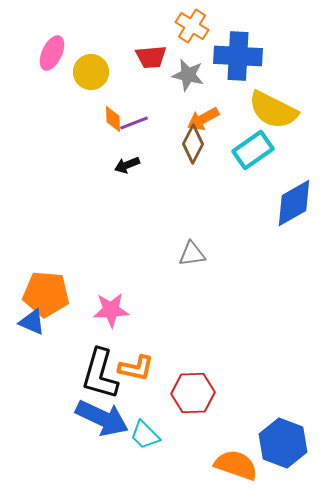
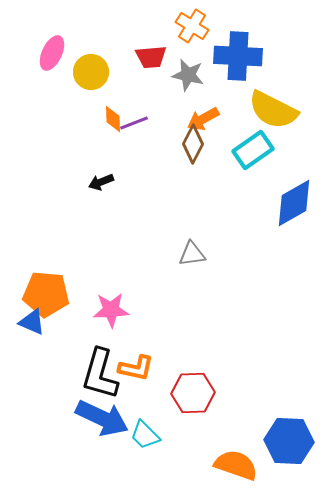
black arrow: moved 26 px left, 17 px down
blue hexagon: moved 6 px right, 2 px up; rotated 18 degrees counterclockwise
